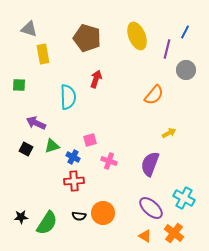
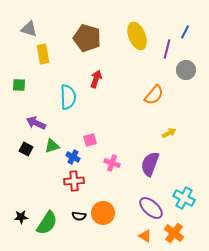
pink cross: moved 3 px right, 2 px down
